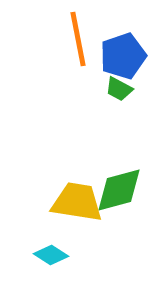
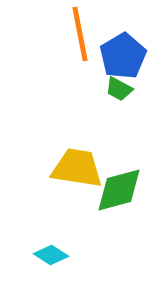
orange line: moved 2 px right, 5 px up
blue pentagon: rotated 12 degrees counterclockwise
yellow trapezoid: moved 34 px up
